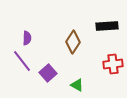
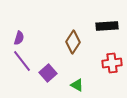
purple semicircle: moved 8 px left; rotated 16 degrees clockwise
red cross: moved 1 px left, 1 px up
